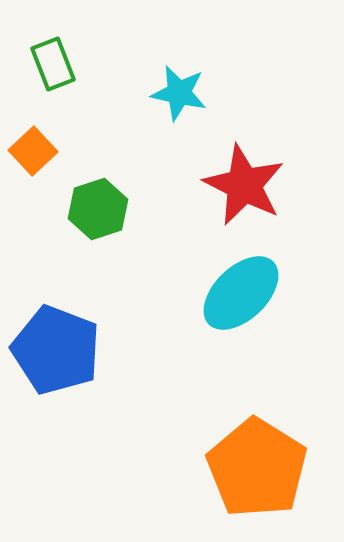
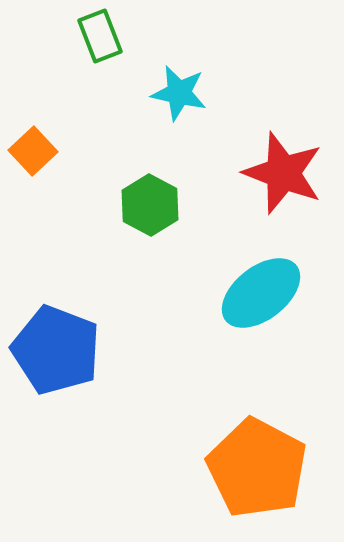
green rectangle: moved 47 px right, 28 px up
red star: moved 39 px right, 12 px up; rotated 6 degrees counterclockwise
green hexagon: moved 52 px right, 4 px up; rotated 14 degrees counterclockwise
cyan ellipse: moved 20 px right; rotated 6 degrees clockwise
orange pentagon: rotated 4 degrees counterclockwise
